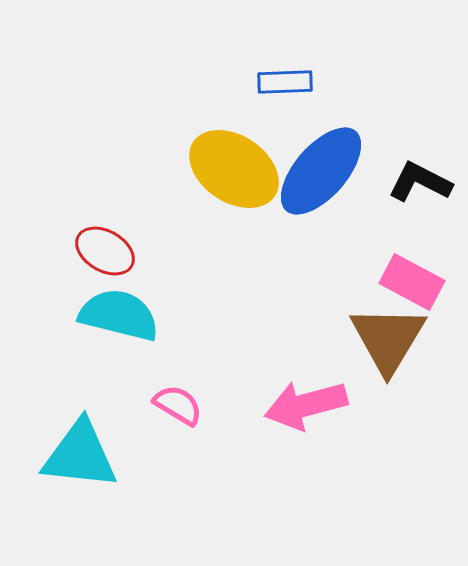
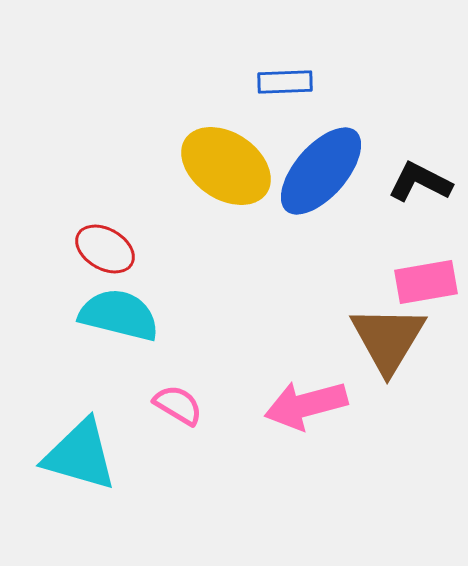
yellow ellipse: moved 8 px left, 3 px up
red ellipse: moved 2 px up
pink rectangle: moved 14 px right; rotated 38 degrees counterclockwise
cyan triangle: rotated 10 degrees clockwise
